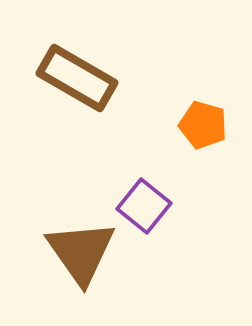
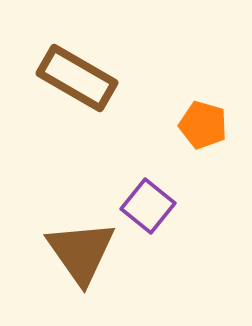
purple square: moved 4 px right
